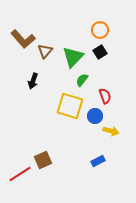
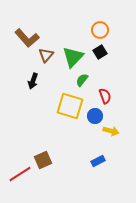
brown L-shape: moved 4 px right, 1 px up
brown triangle: moved 1 px right, 4 px down
